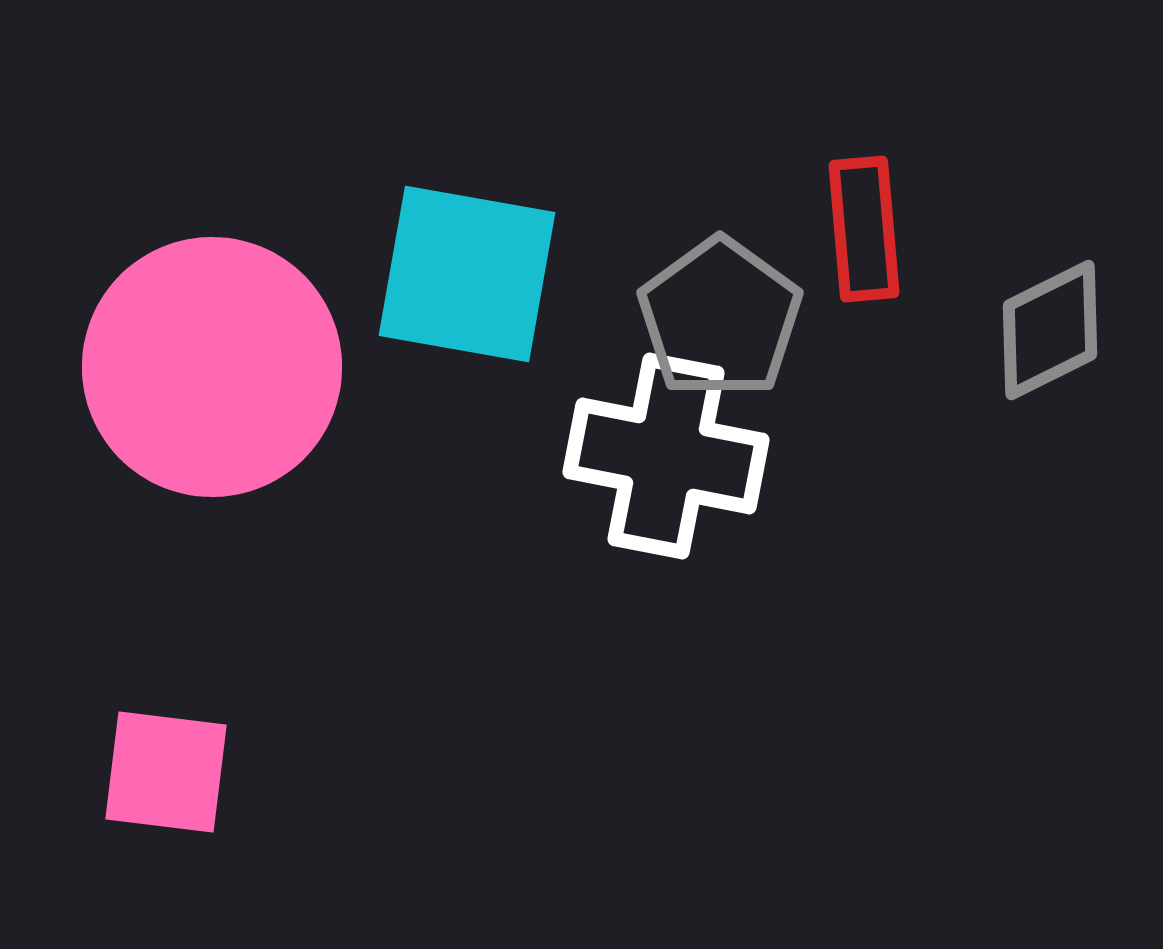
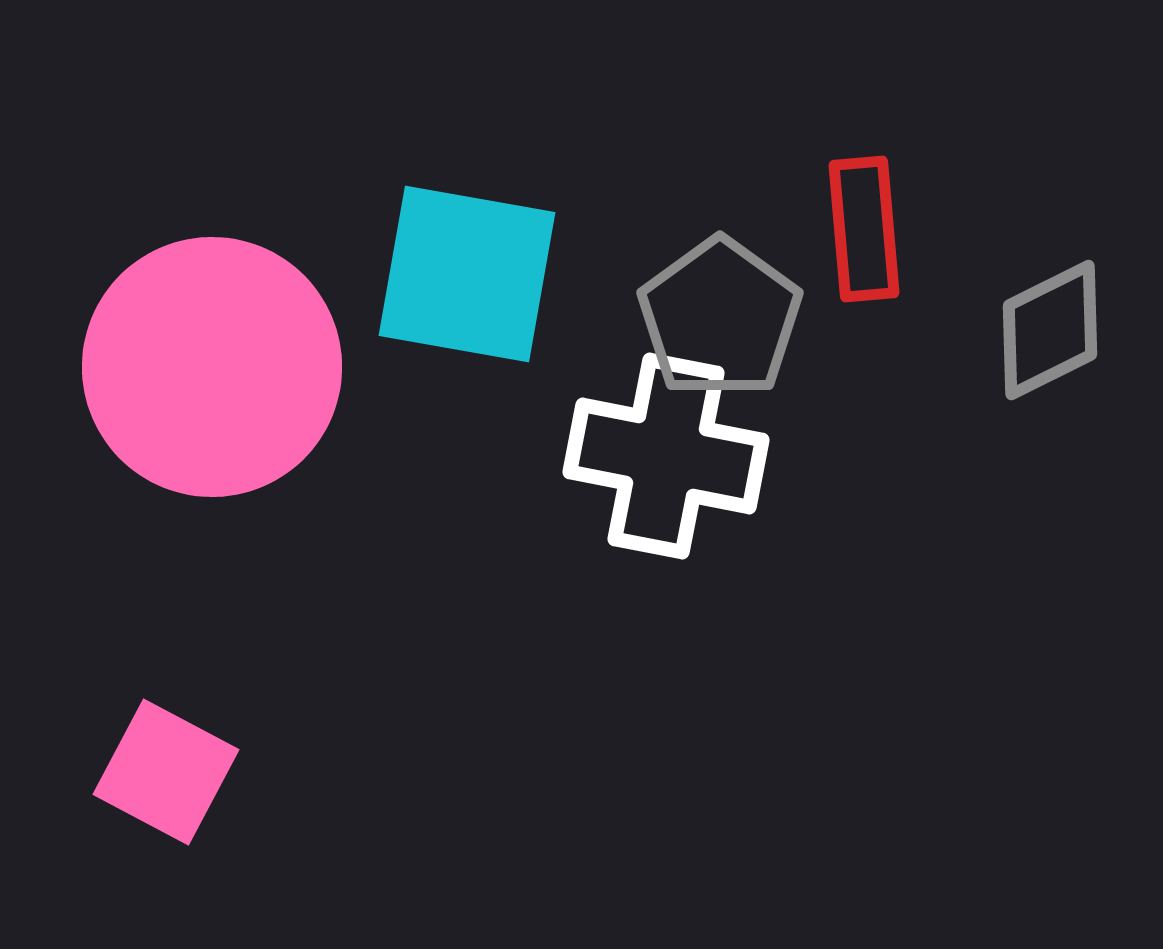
pink square: rotated 21 degrees clockwise
